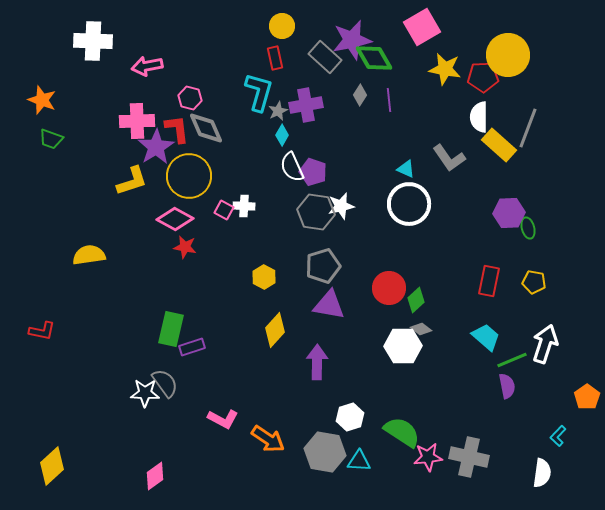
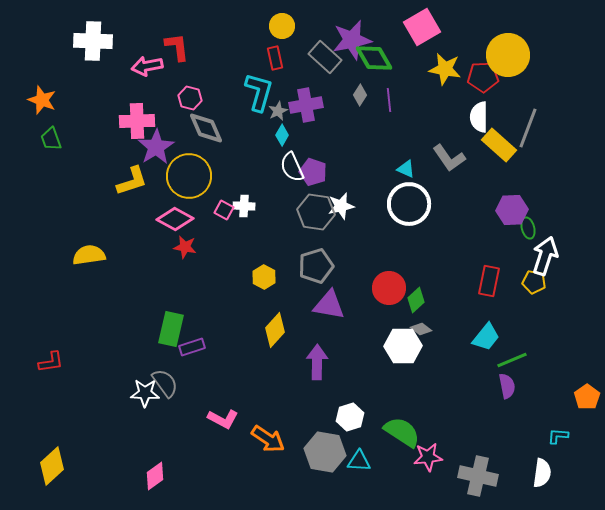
red L-shape at (177, 129): moved 82 px up
green trapezoid at (51, 139): rotated 50 degrees clockwise
purple hexagon at (509, 213): moved 3 px right, 3 px up
gray pentagon at (323, 266): moved 7 px left
red L-shape at (42, 331): moved 9 px right, 31 px down; rotated 20 degrees counterclockwise
cyan trapezoid at (486, 337): rotated 88 degrees clockwise
white arrow at (545, 344): moved 88 px up
cyan L-shape at (558, 436): rotated 50 degrees clockwise
gray cross at (469, 457): moved 9 px right, 19 px down
